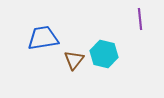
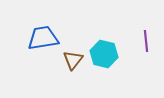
purple line: moved 6 px right, 22 px down
brown triangle: moved 1 px left
